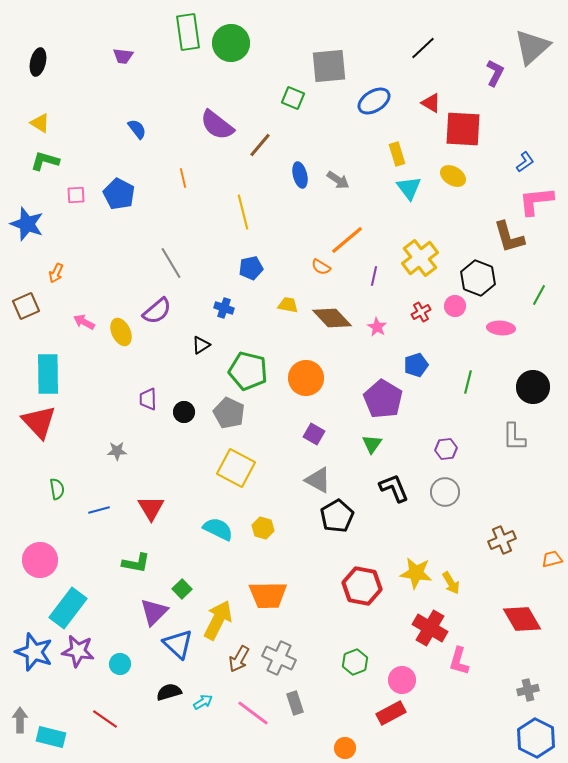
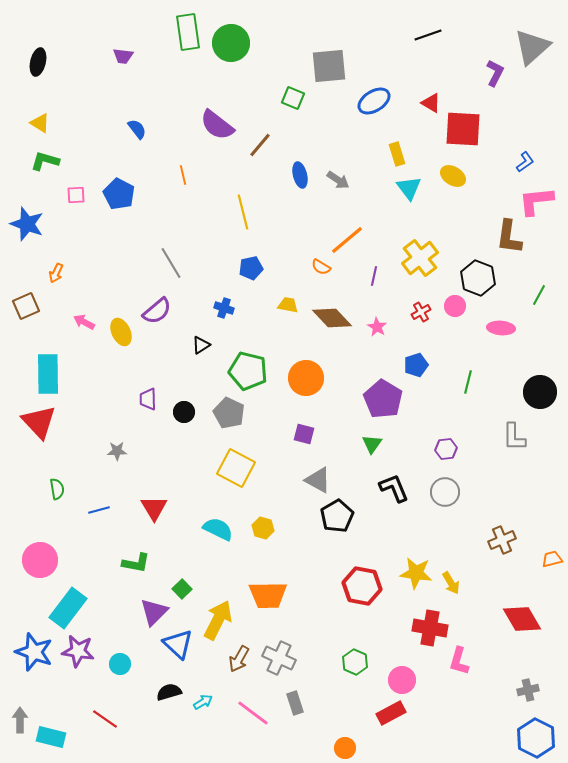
black line at (423, 48): moved 5 px right, 13 px up; rotated 24 degrees clockwise
orange line at (183, 178): moved 3 px up
brown L-shape at (509, 237): rotated 24 degrees clockwise
black circle at (533, 387): moved 7 px right, 5 px down
purple square at (314, 434): moved 10 px left; rotated 15 degrees counterclockwise
red triangle at (151, 508): moved 3 px right
red cross at (430, 628): rotated 20 degrees counterclockwise
green hexagon at (355, 662): rotated 15 degrees counterclockwise
